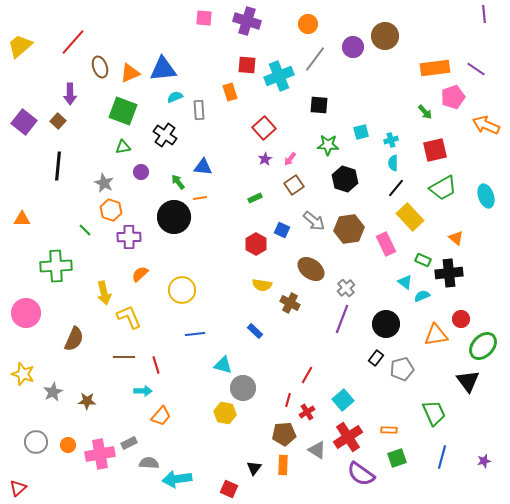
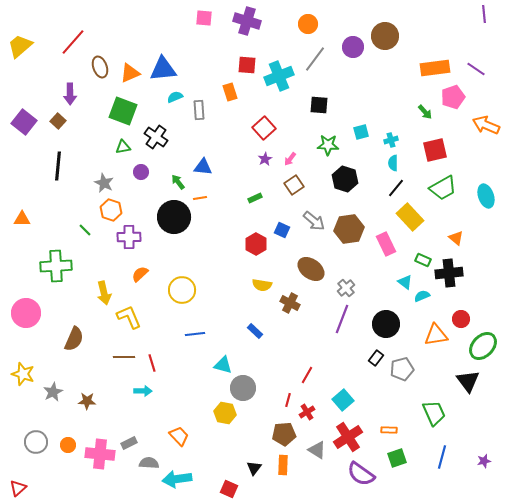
black cross at (165, 135): moved 9 px left, 2 px down
red line at (156, 365): moved 4 px left, 2 px up
orange trapezoid at (161, 416): moved 18 px right, 20 px down; rotated 85 degrees counterclockwise
pink cross at (100, 454): rotated 16 degrees clockwise
